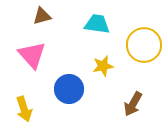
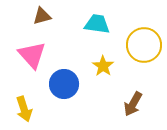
yellow star: rotated 25 degrees counterclockwise
blue circle: moved 5 px left, 5 px up
